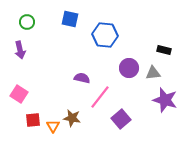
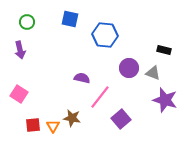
gray triangle: rotated 28 degrees clockwise
red square: moved 5 px down
